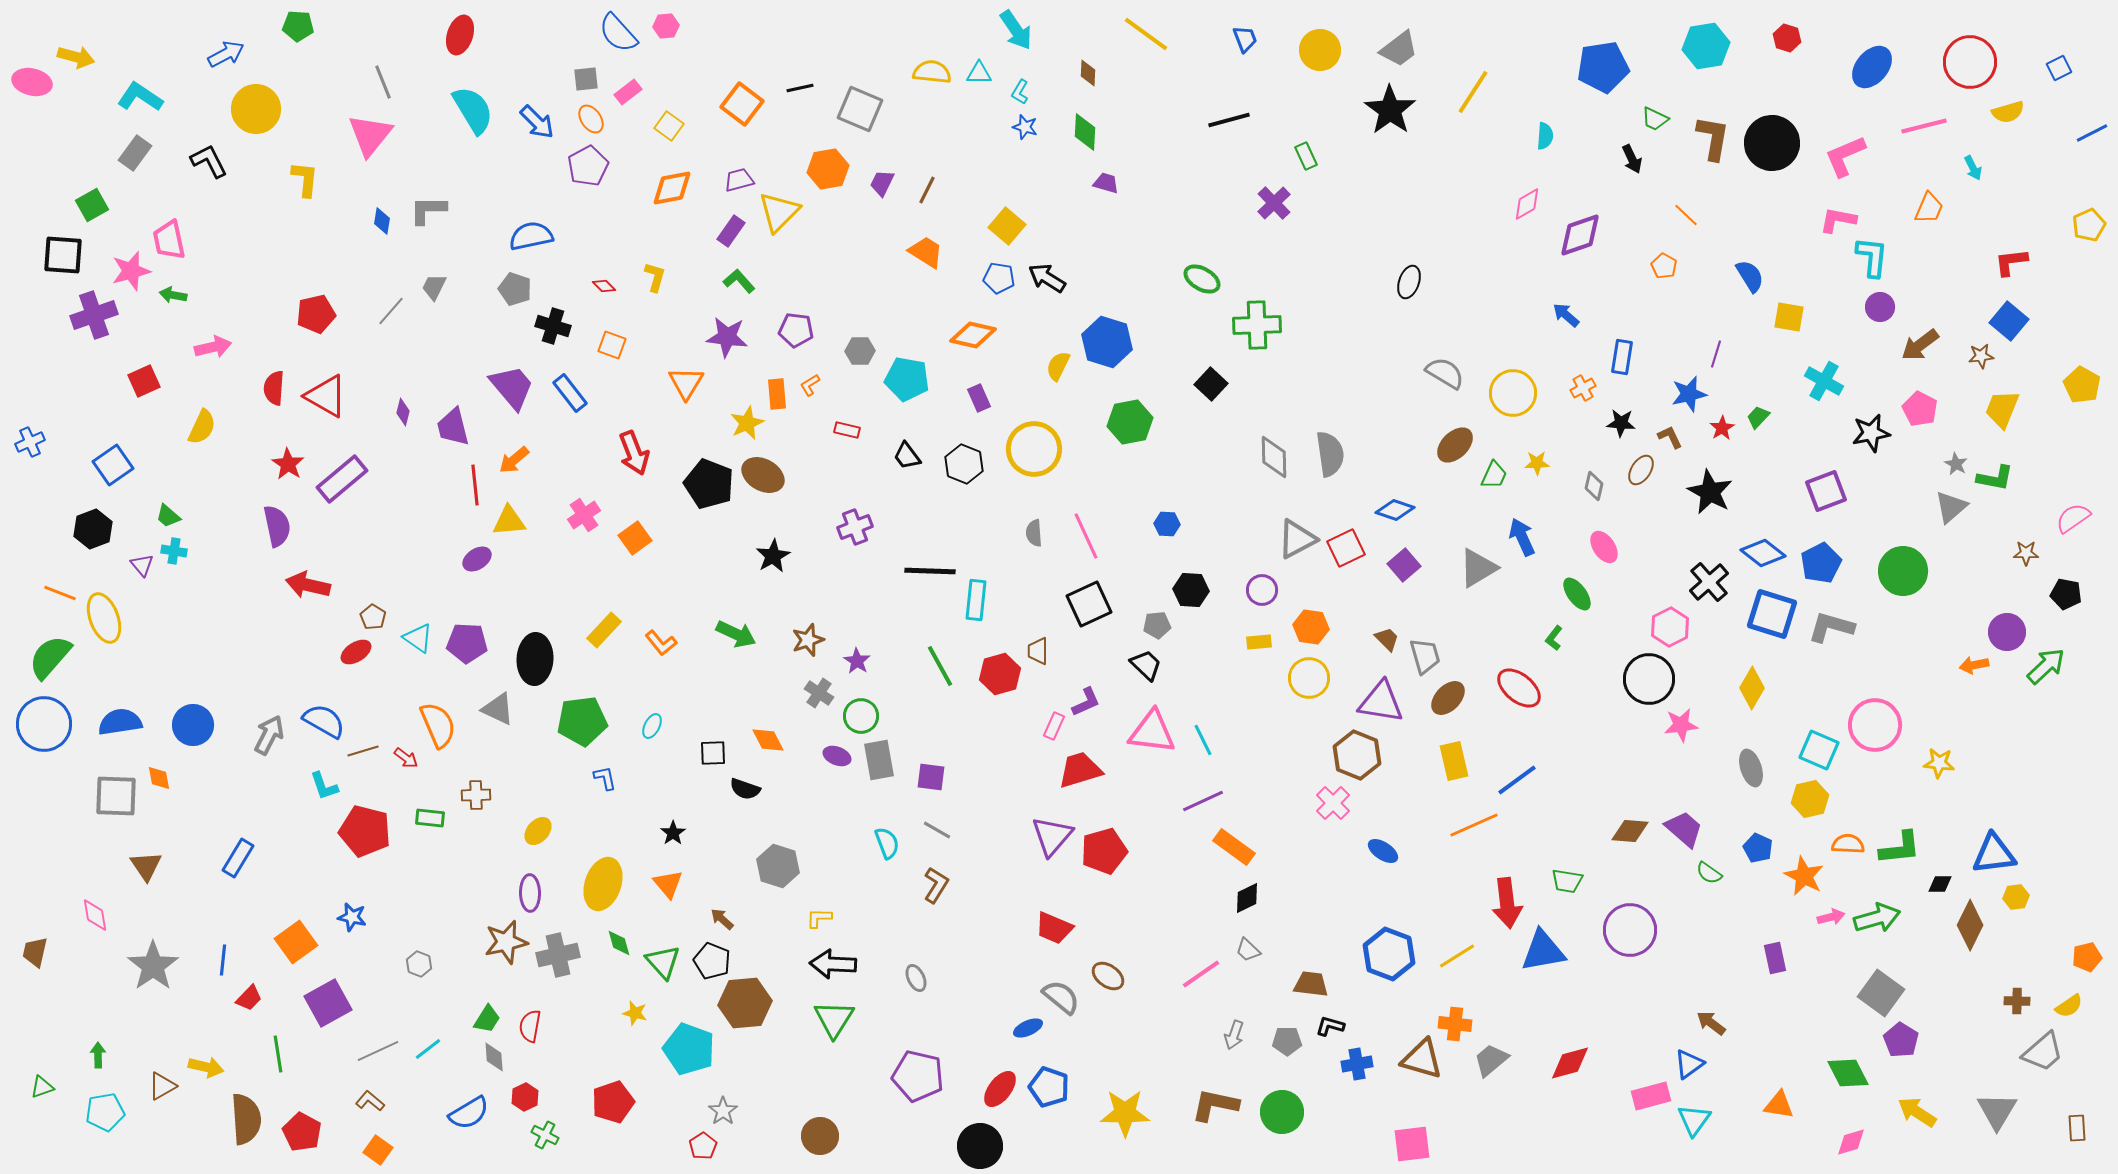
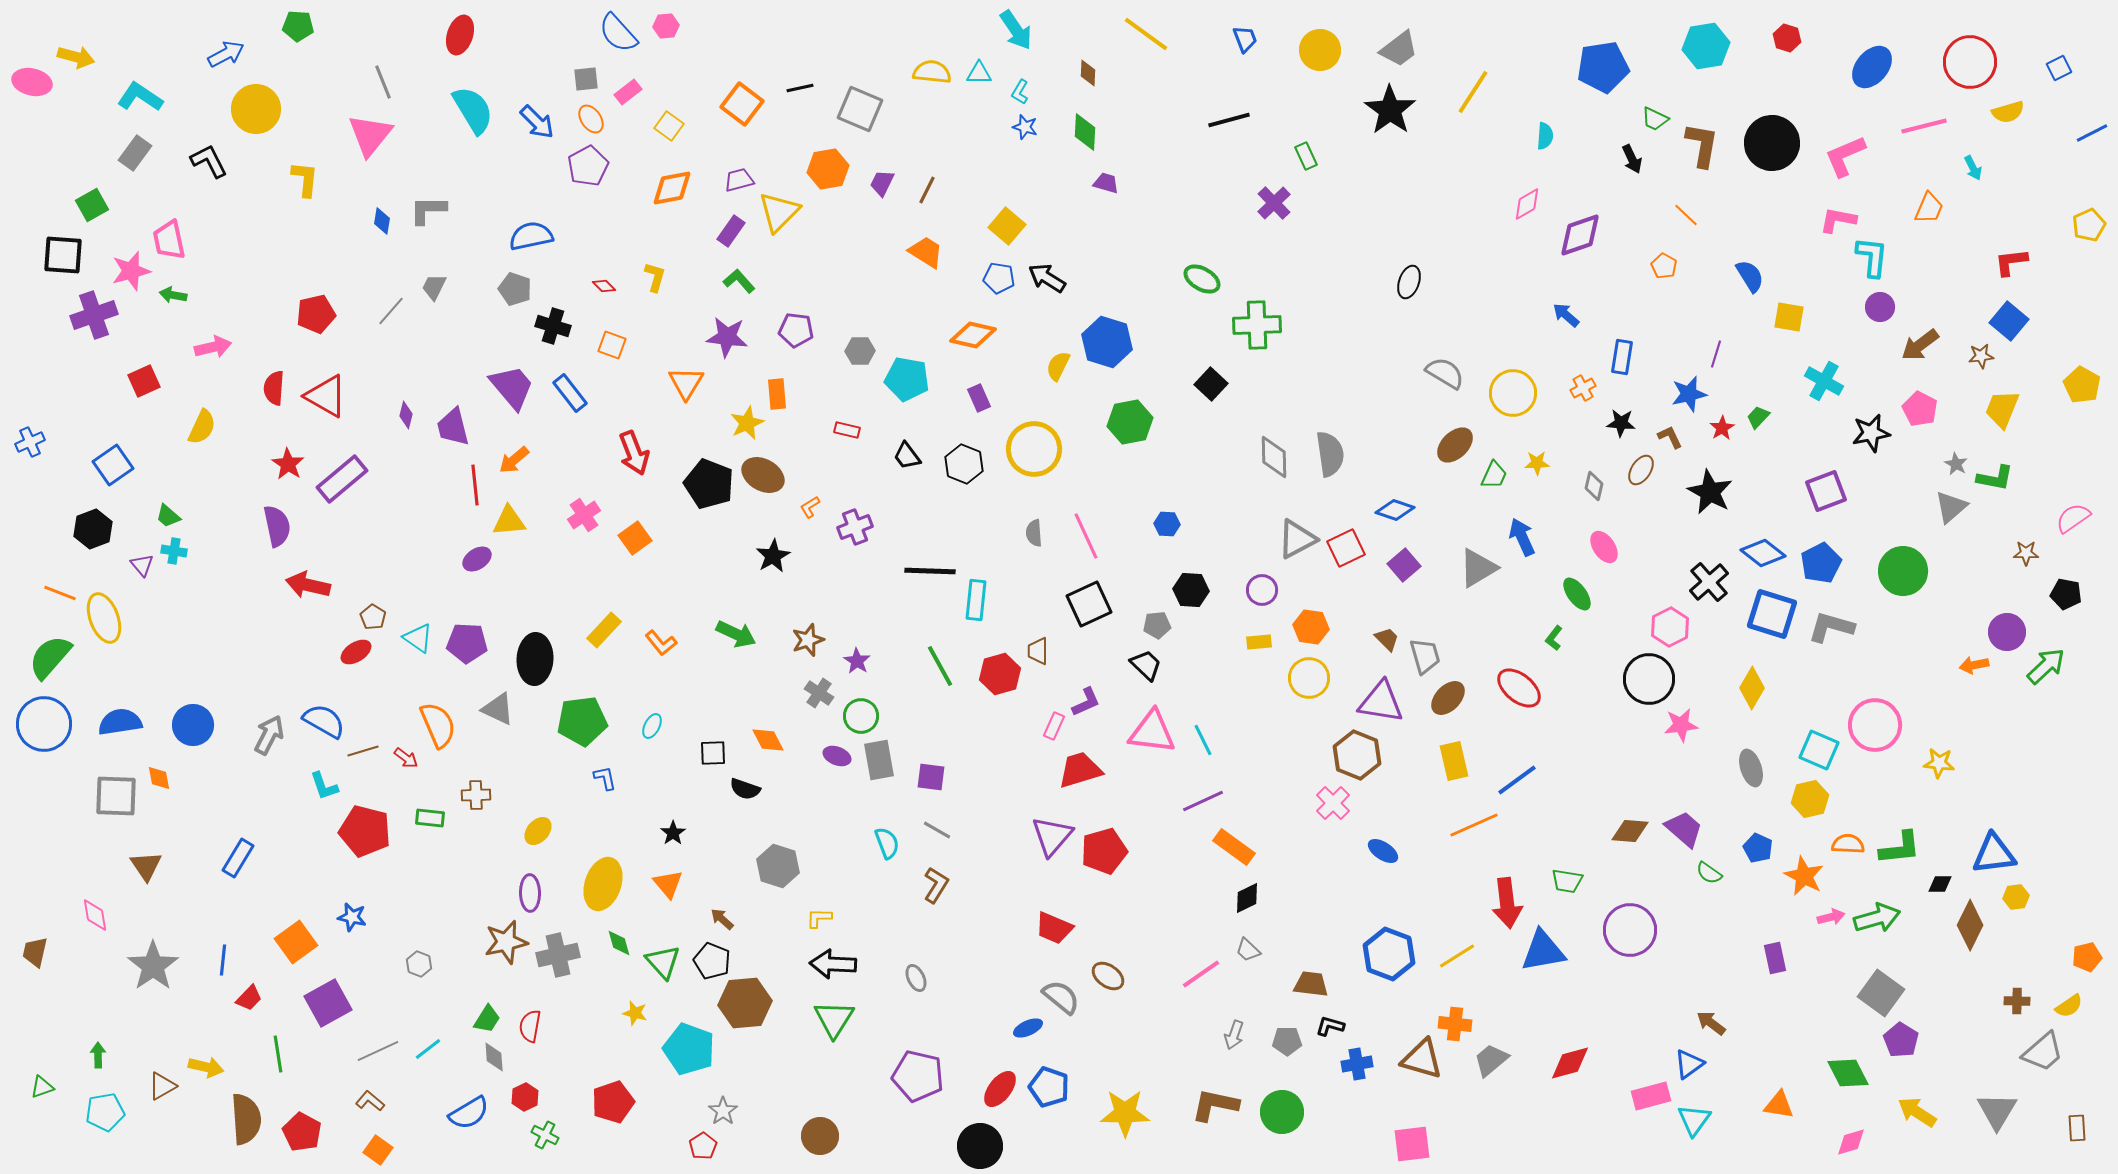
brown L-shape at (1713, 138): moved 11 px left, 7 px down
orange L-shape at (810, 385): moved 122 px down
purple diamond at (403, 412): moved 3 px right, 3 px down
